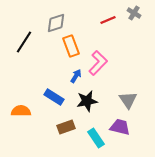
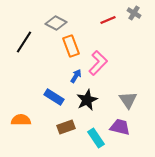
gray diamond: rotated 45 degrees clockwise
black star: moved 1 px up; rotated 15 degrees counterclockwise
orange semicircle: moved 9 px down
